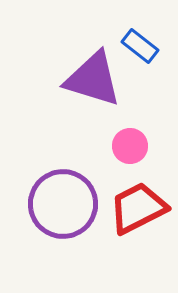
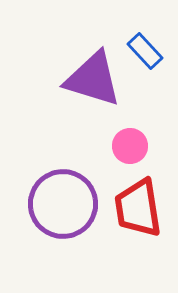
blue rectangle: moved 5 px right, 5 px down; rotated 9 degrees clockwise
red trapezoid: rotated 72 degrees counterclockwise
